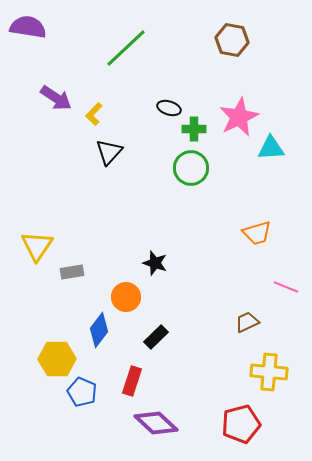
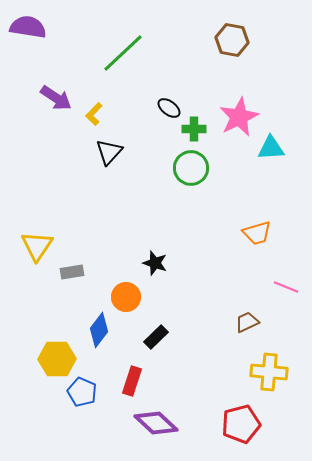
green line: moved 3 px left, 5 px down
black ellipse: rotated 20 degrees clockwise
